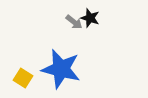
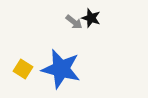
black star: moved 1 px right
yellow square: moved 9 px up
